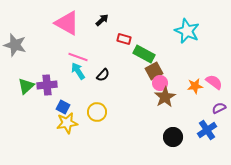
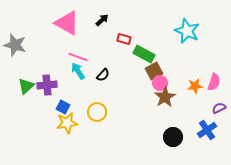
pink semicircle: rotated 72 degrees clockwise
